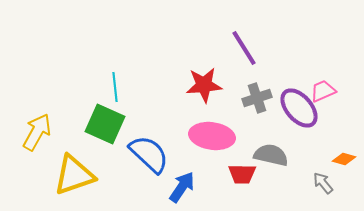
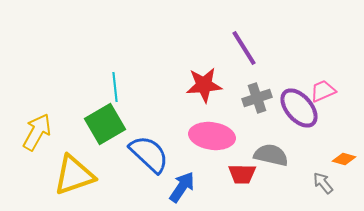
green square: rotated 36 degrees clockwise
